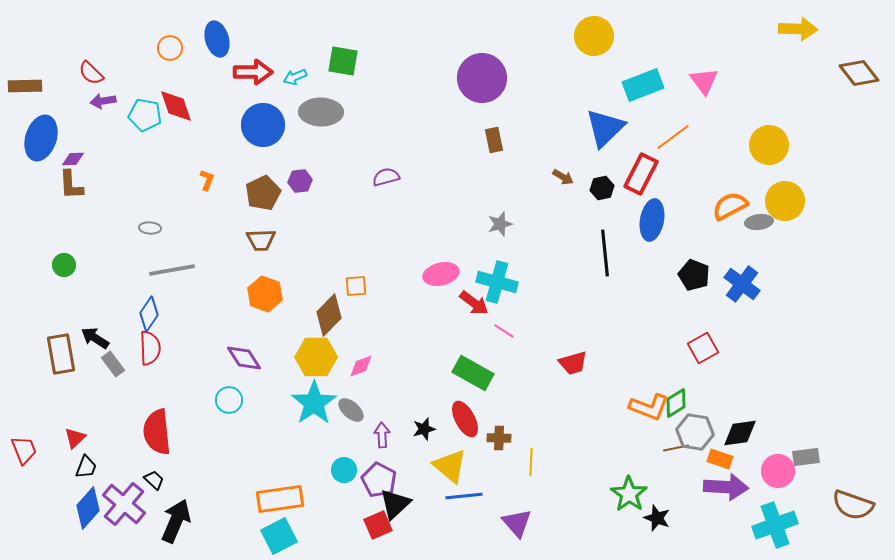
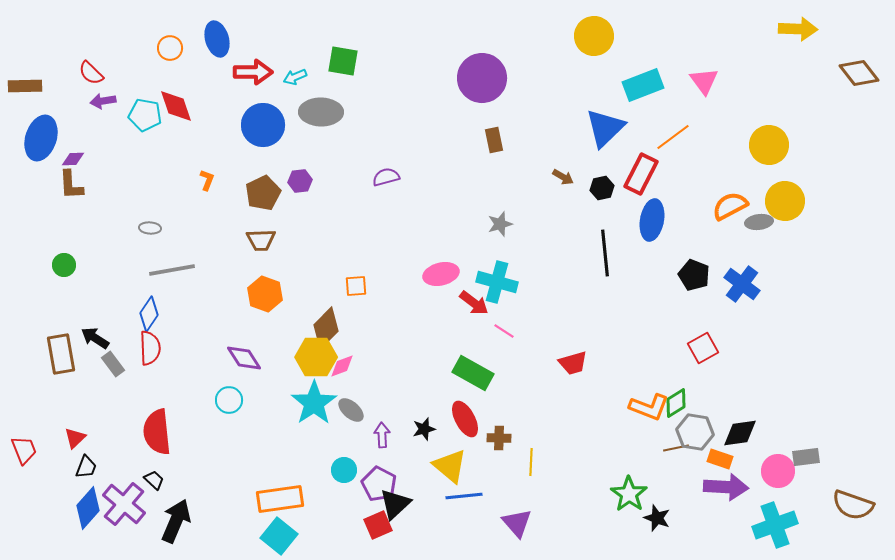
brown diamond at (329, 315): moved 3 px left, 13 px down
pink diamond at (361, 366): moved 19 px left
purple pentagon at (379, 480): moved 4 px down
cyan square at (279, 536): rotated 24 degrees counterclockwise
